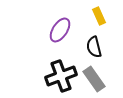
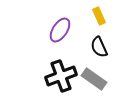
black semicircle: moved 5 px right; rotated 10 degrees counterclockwise
gray rectangle: rotated 20 degrees counterclockwise
